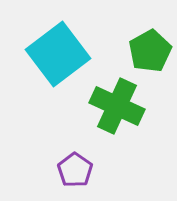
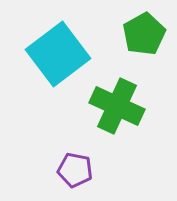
green pentagon: moved 6 px left, 17 px up
purple pentagon: rotated 24 degrees counterclockwise
